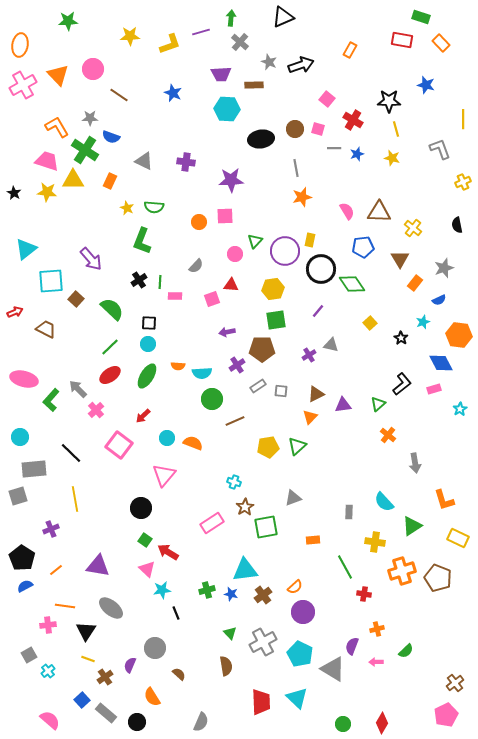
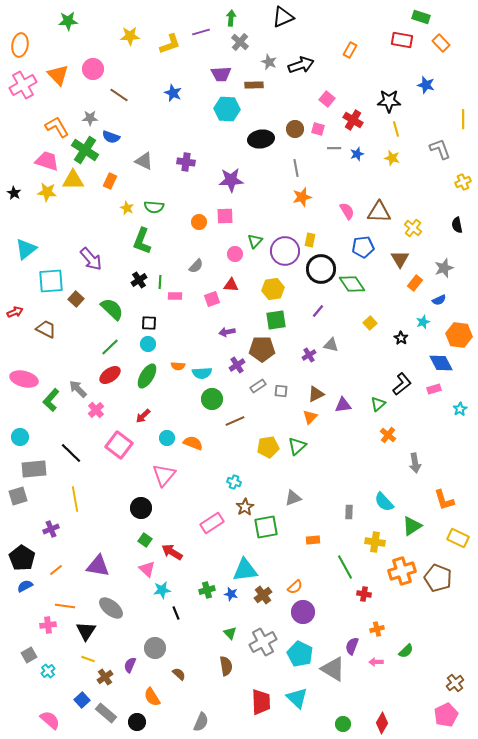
red arrow at (168, 552): moved 4 px right
